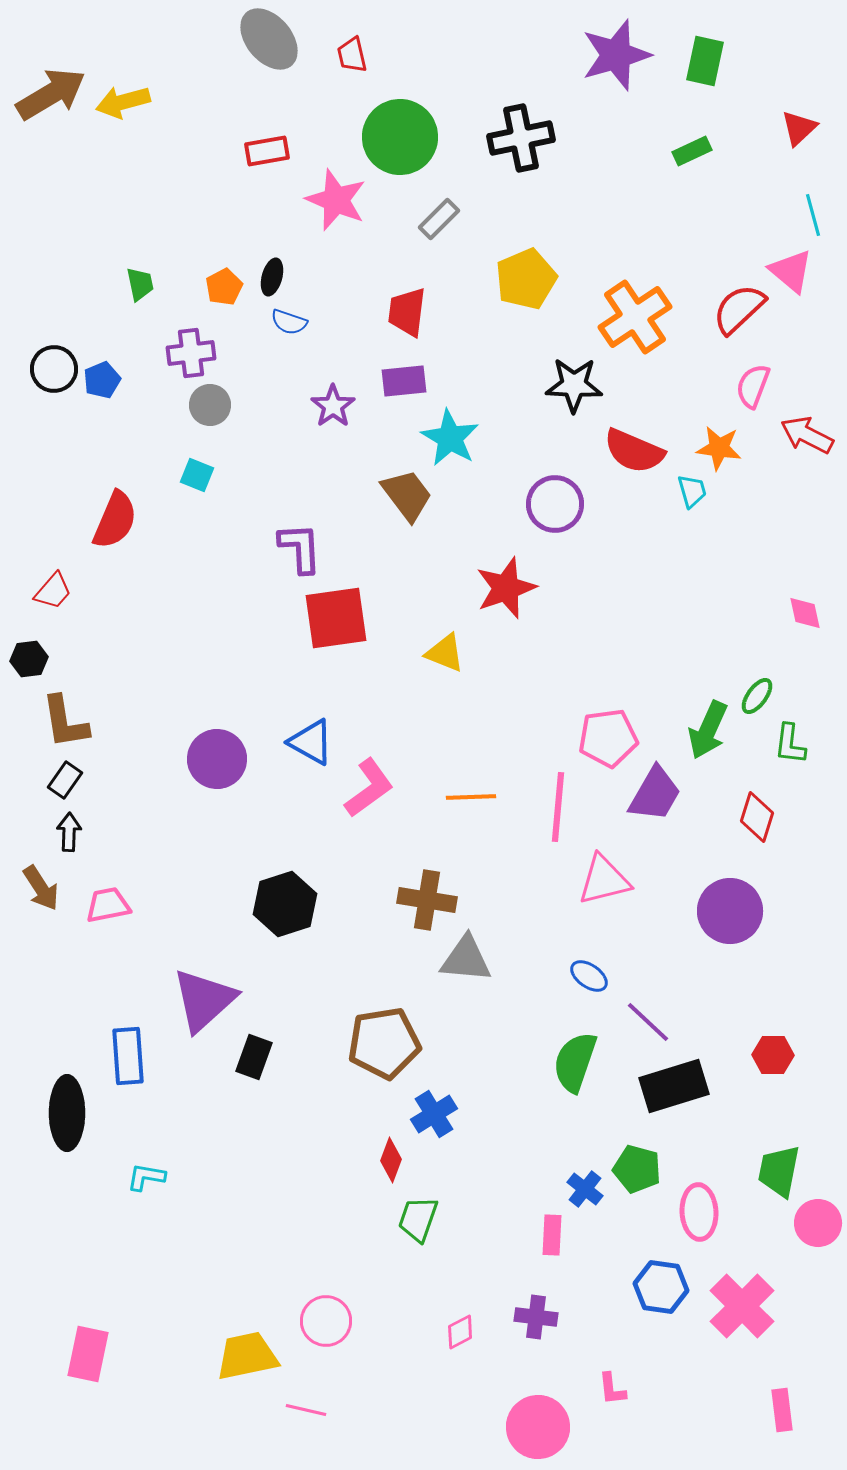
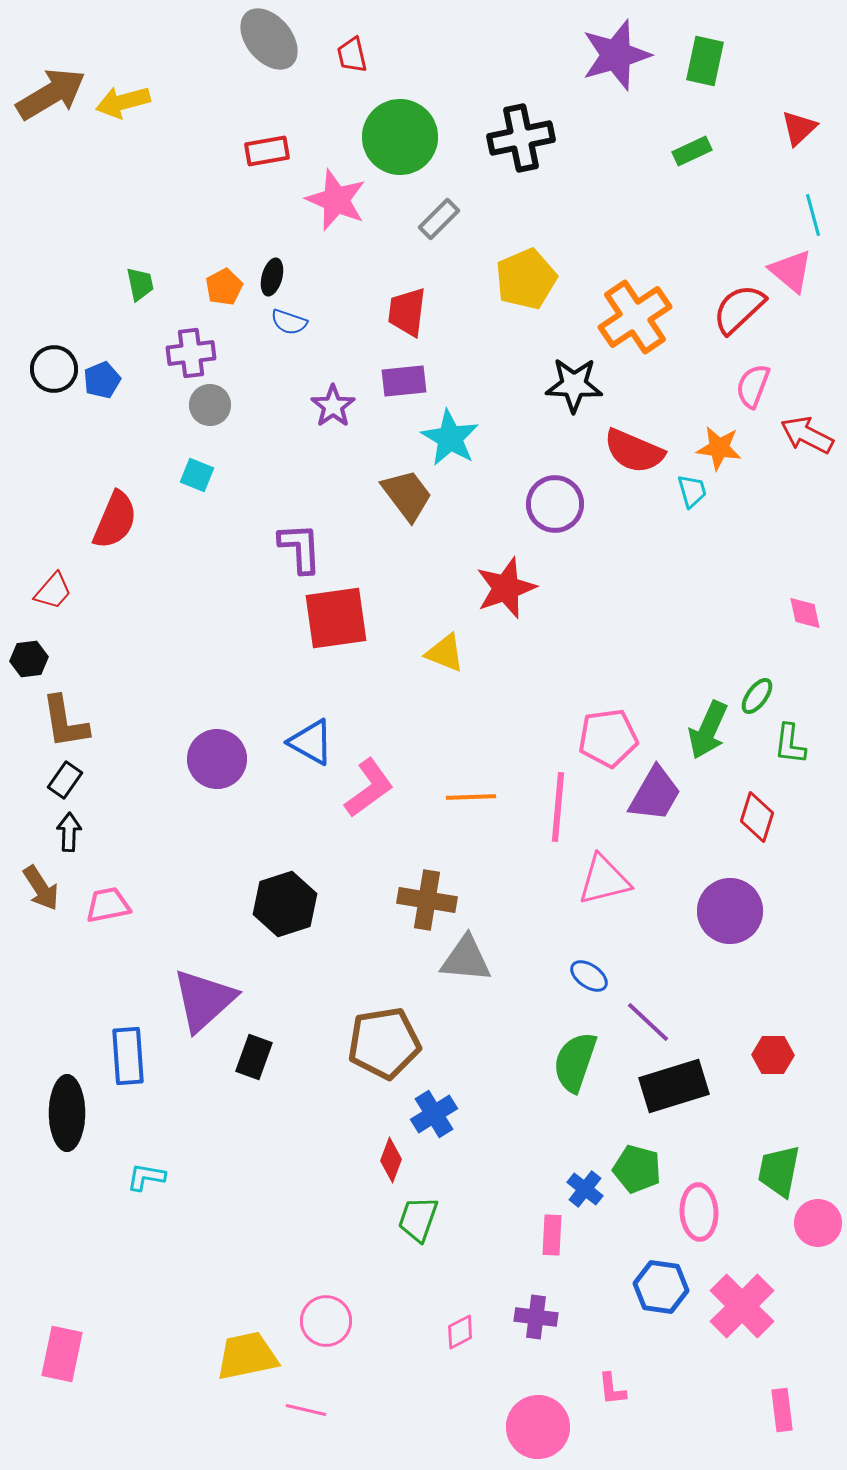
pink rectangle at (88, 1354): moved 26 px left
